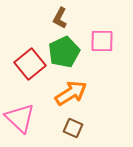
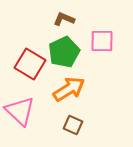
brown L-shape: moved 4 px right, 1 px down; rotated 85 degrees clockwise
red square: rotated 20 degrees counterclockwise
orange arrow: moved 2 px left, 4 px up
pink triangle: moved 7 px up
brown square: moved 3 px up
